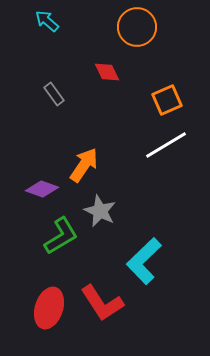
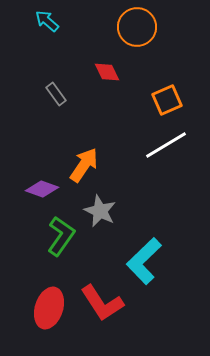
gray rectangle: moved 2 px right
green L-shape: rotated 24 degrees counterclockwise
